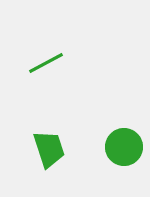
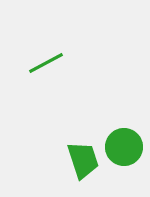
green trapezoid: moved 34 px right, 11 px down
